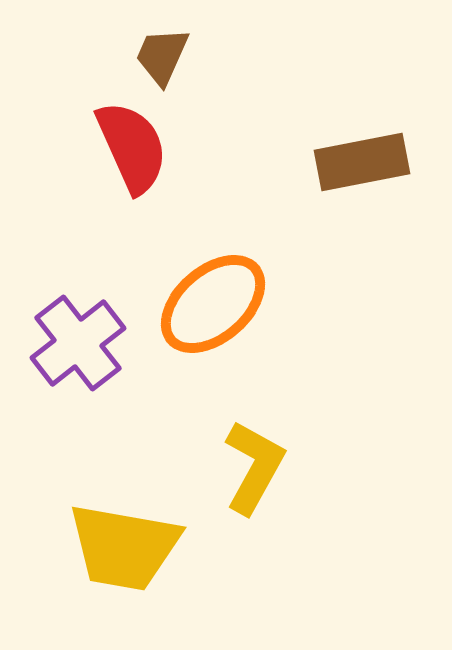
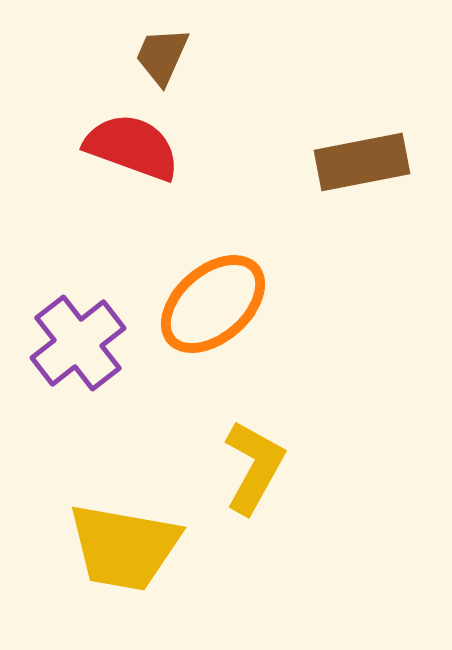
red semicircle: rotated 46 degrees counterclockwise
